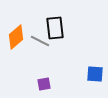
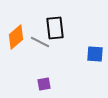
gray line: moved 1 px down
blue square: moved 20 px up
